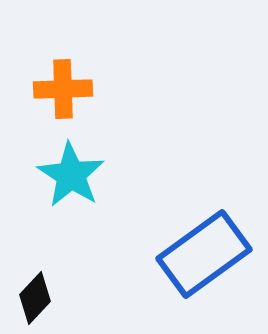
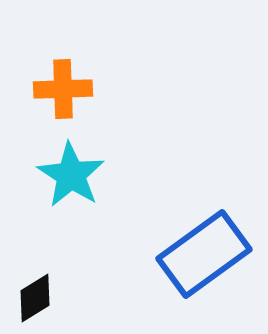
black diamond: rotated 15 degrees clockwise
